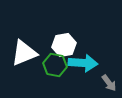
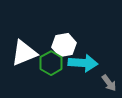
green hexagon: moved 4 px left, 2 px up; rotated 20 degrees clockwise
